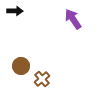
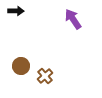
black arrow: moved 1 px right
brown cross: moved 3 px right, 3 px up
